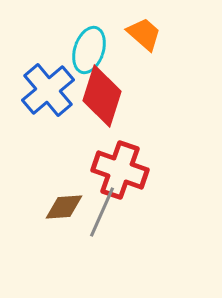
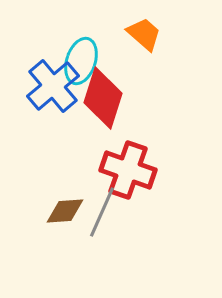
cyan ellipse: moved 8 px left, 11 px down
blue cross: moved 5 px right, 4 px up
red diamond: moved 1 px right, 2 px down
red cross: moved 8 px right
brown diamond: moved 1 px right, 4 px down
